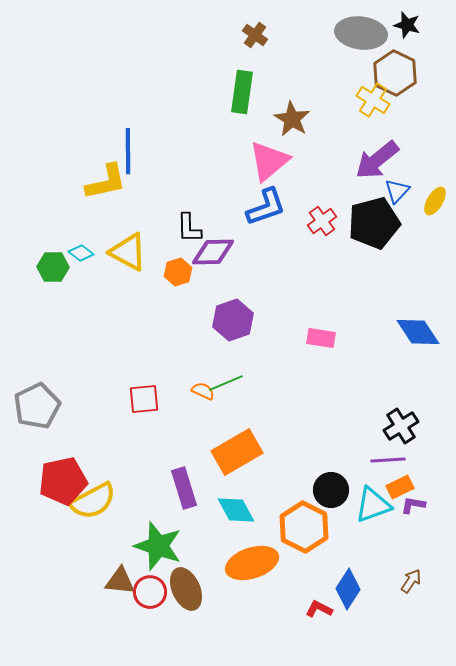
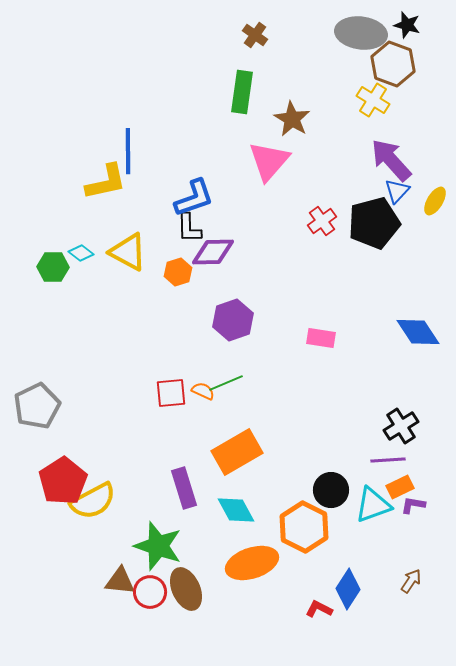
brown hexagon at (395, 73): moved 2 px left, 9 px up; rotated 6 degrees counterclockwise
purple arrow at (377, 160): moved 14 px right; rotated 87 degrees clockwise
pink triangle at (269, 161): rotated 9 degrees counterclockwise
blue L-shape at (266, 207): moved 72 px left, 9 px up
red square at (144, 399): moved 27 px right, 6 px up
red pentagon at (63, 481): rotated 21 degrees counterclockwise
